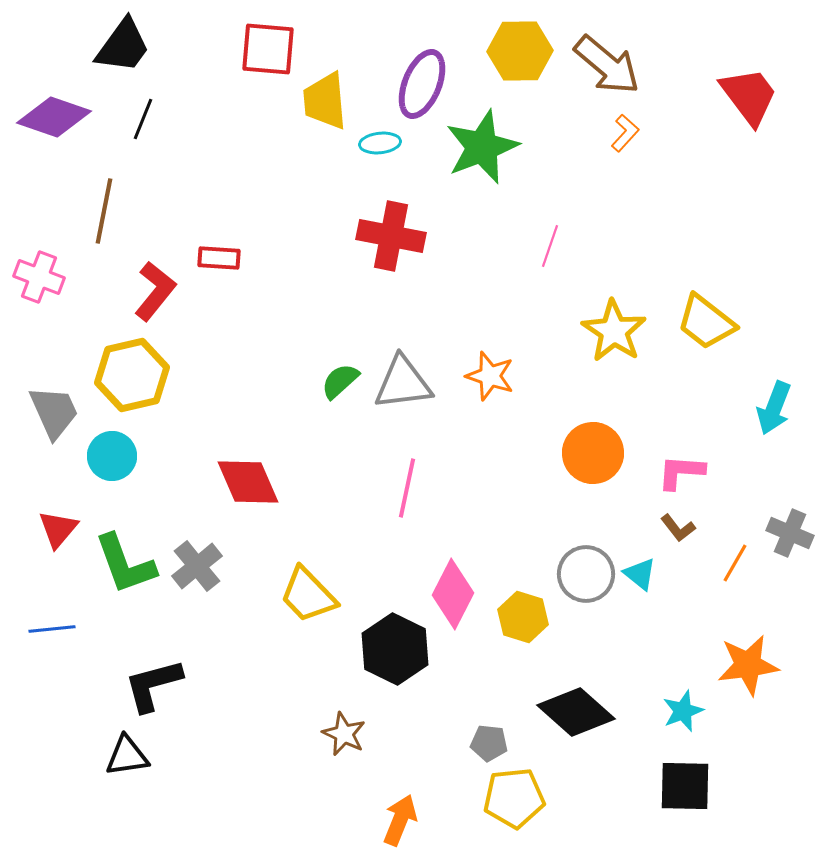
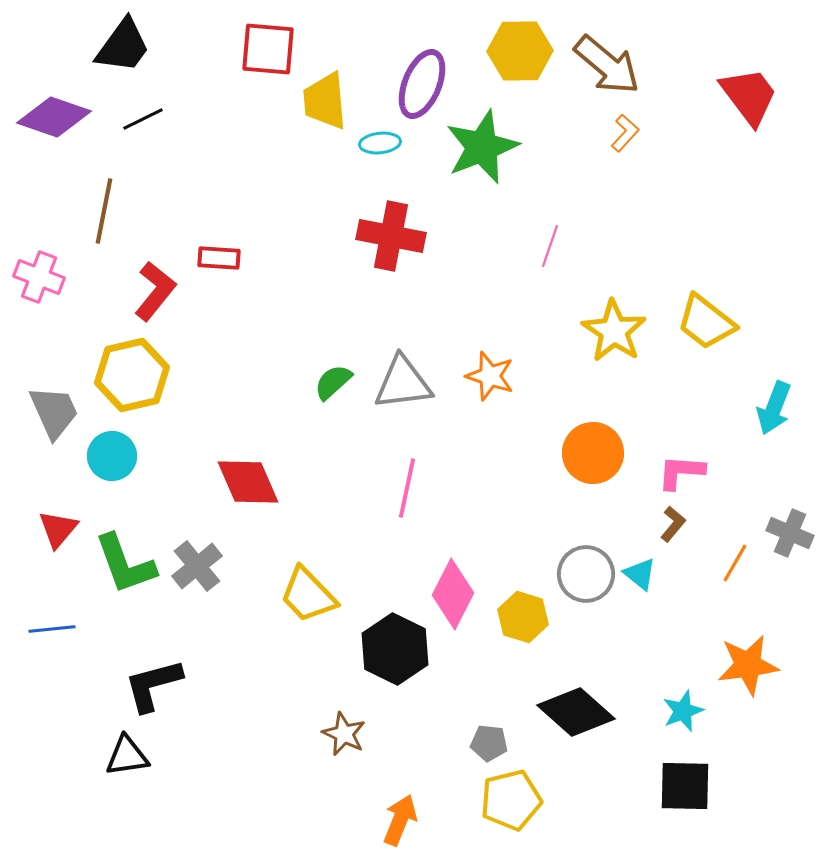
black line at (143, 119): rotated 42 degrees clockwise
green semicircle at (340, 381): moved 7 px left, 1 px down
brown L-shape at (678, 528): moved 5 px left, 4 px up; rotated 102 degrees counterclockwise
yellow pentagon at (514, 798): moved 3 px left, 2 px down; rotated 8 degrees counterclockwise
